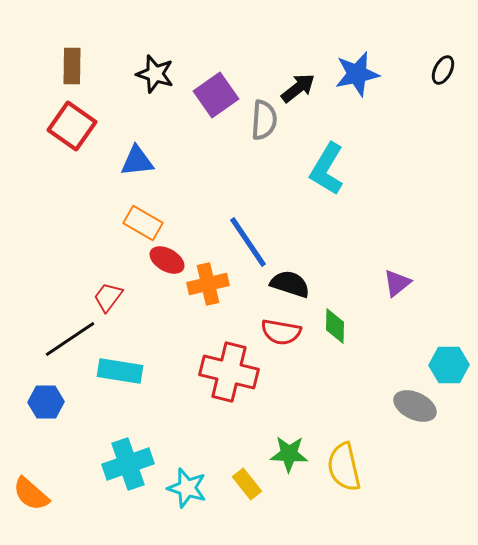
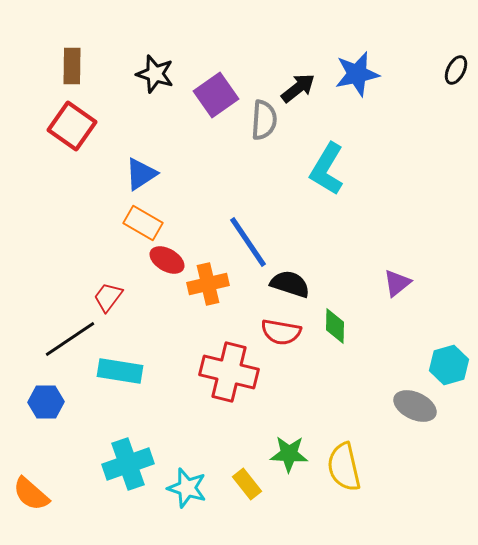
black ellipse: moved 13 px right
blue triangle: moved 4 px right, 13 px down; rotated 27 degrees counterclockwise
cyan hexagon: rotated 15 degrees counterclockwise
